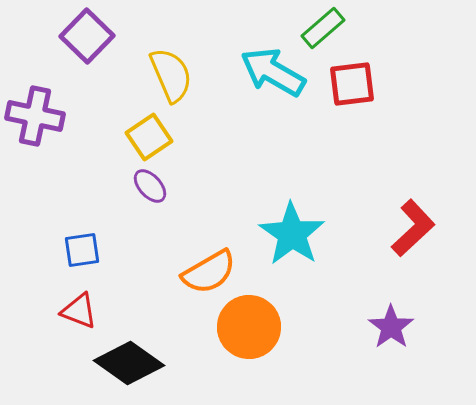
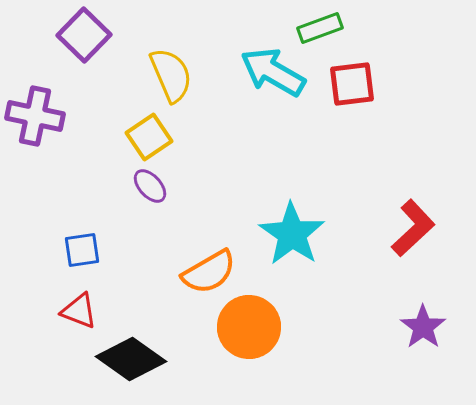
green rectangle: moved 3 px left; rotated 21 degrees clockwise
purple square: moved 3 px left, 1 px up
purple star: moved 32 px right
black diamond: moved 2 px right, 4 px up
